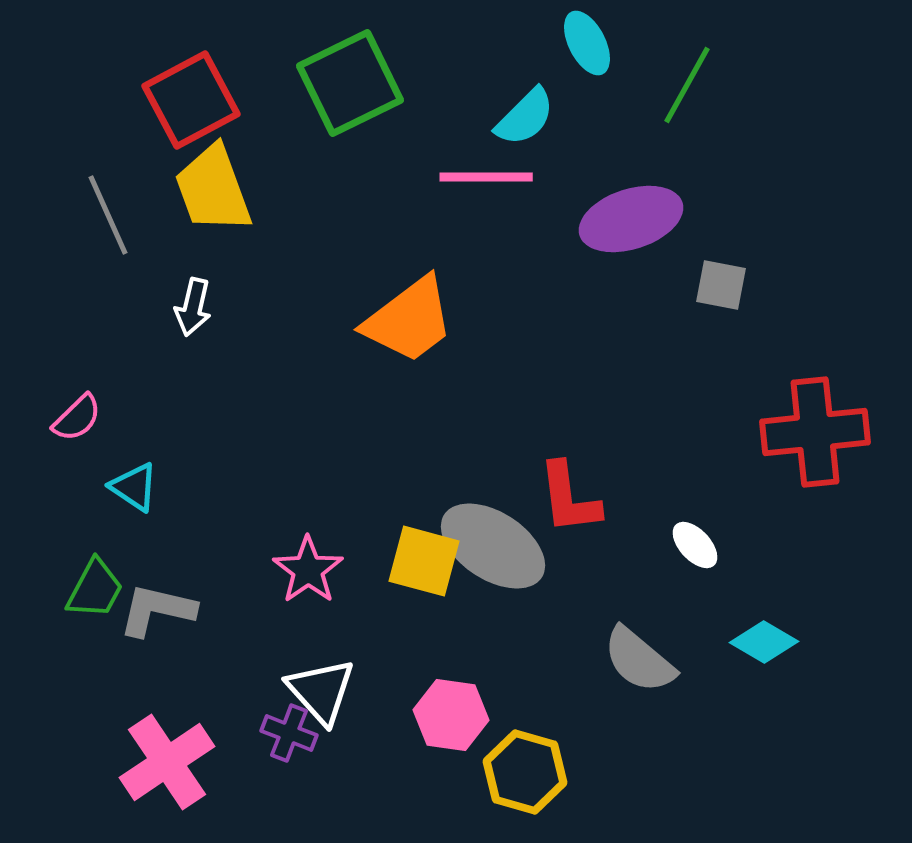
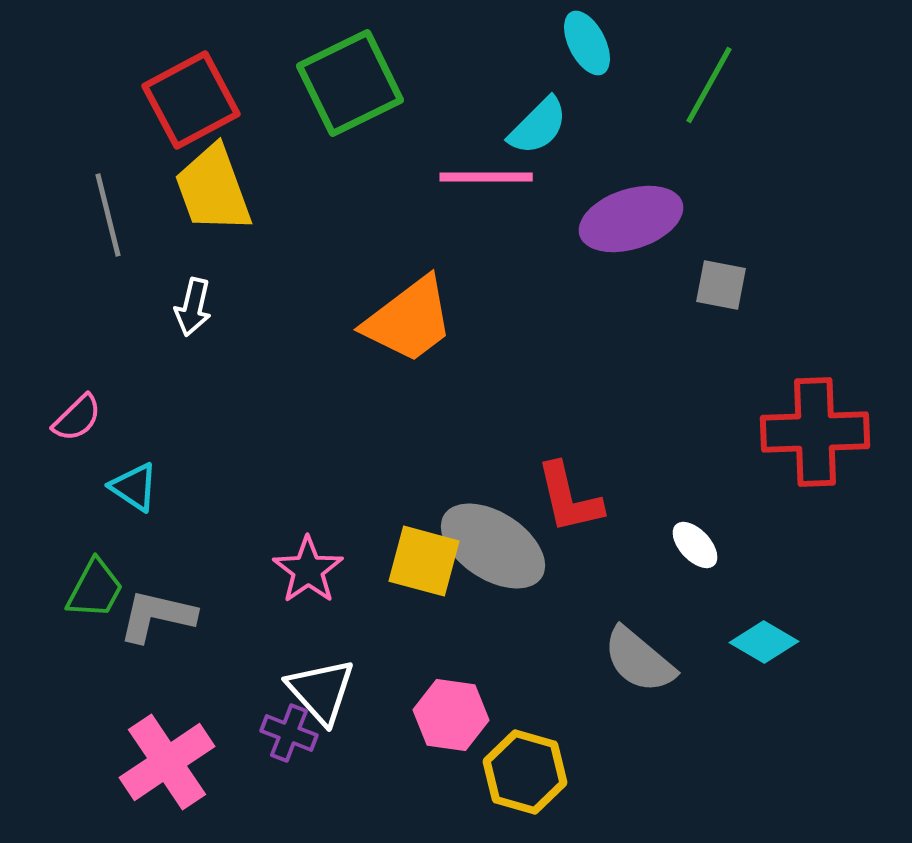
green line: moved 22 px right
cyan semicircle: moved 13 px right, 9 px down
gray line: rotated 10 degrees clockwise
red cross: rotated 4 degrees clockwise
red L-shape: rotated 6 degrees counterclockwise
gray L-shape: moved 6 px down
